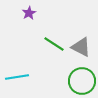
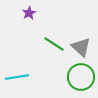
gray triangle: rotated 15 degrees clockwise
green circle: moved 1 px left, 4 px up
